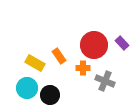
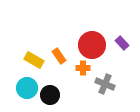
red circle: moved 2 px left
yellow rectangle: moved 1 px left, 3 px up
gray cross: moved 3 px down
